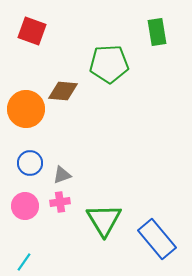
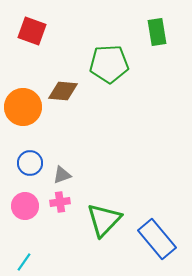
orange circle: moved 3 px left, 2 px up
green triangle: rotated 15 degrees clockwise
